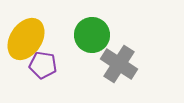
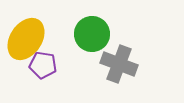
green circle: moved 1 px up
gray cross: rotated 12 degrees counterclockwise
